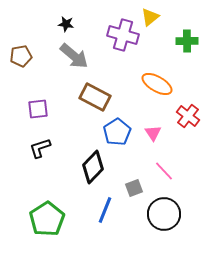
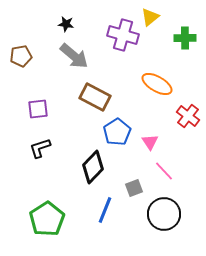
green cross: moved 2 px left, 3 px up
pink triangle: moved 3 px left, 9 px down
